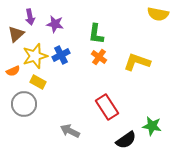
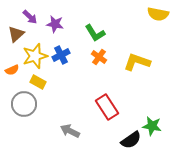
purple arrow: rotated 35 degrees counterclockwise
green L-shape: moved 1 px left, 1 px up; rotated 40 degrees counterclockwise
orange semicircle: moved 1 px left, 1 px up
black semicircle: moved 5 px right
